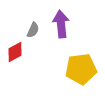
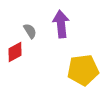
gray semicircle: moved 3 px left, 1 px down; rotated 56 degrees counterclockwise
yellow pentagon: moved 2 px right, 1 px down
